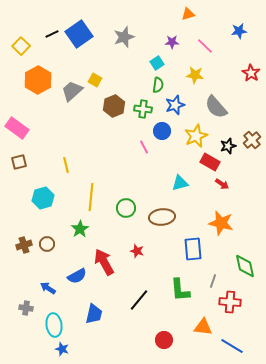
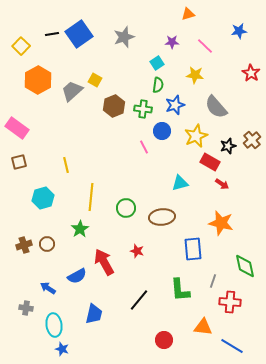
black line at (52, 34): rotated 16 degrees clockwise
